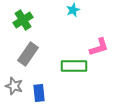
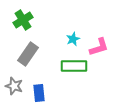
cyan star: moved 29 px down
